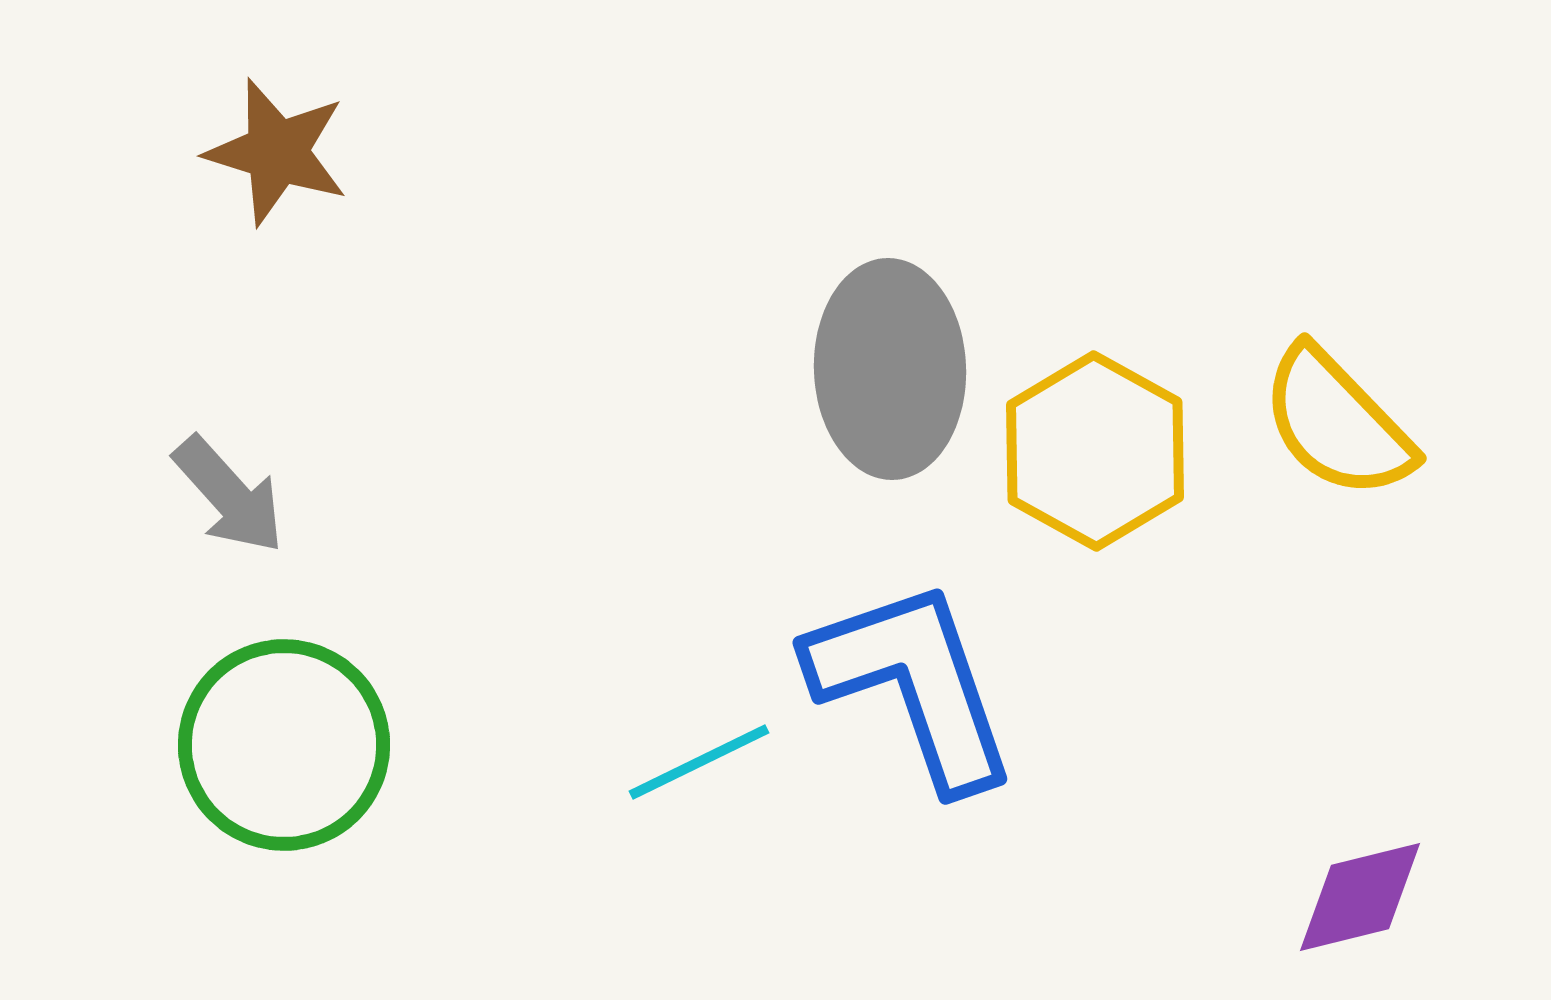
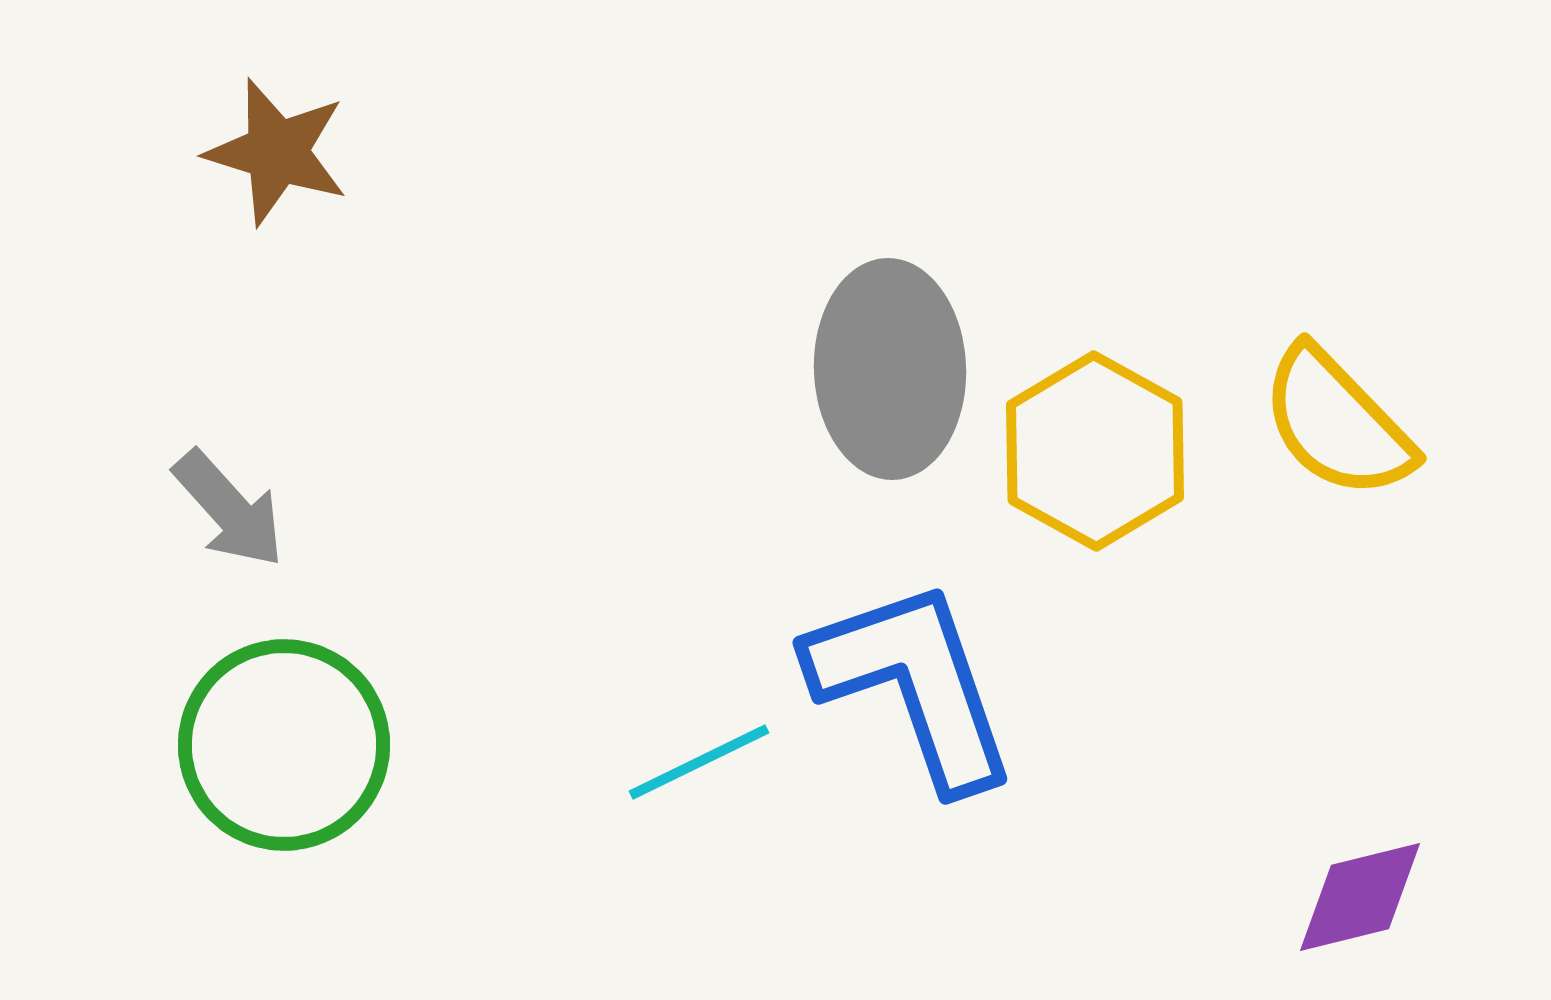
gray arrow: moved 14 px down
